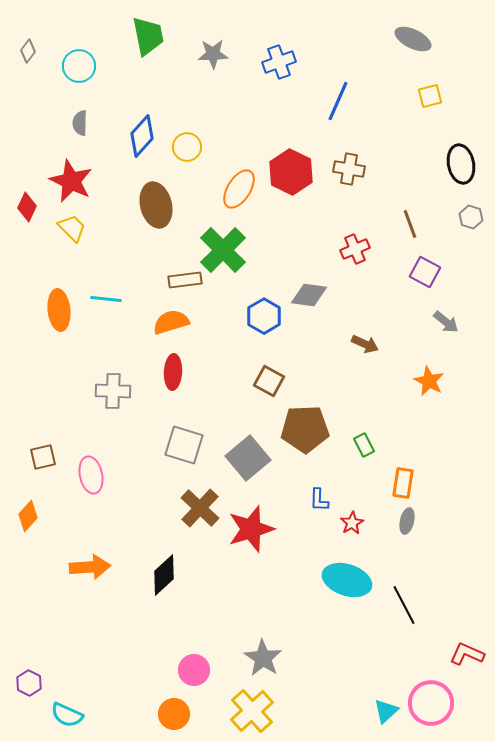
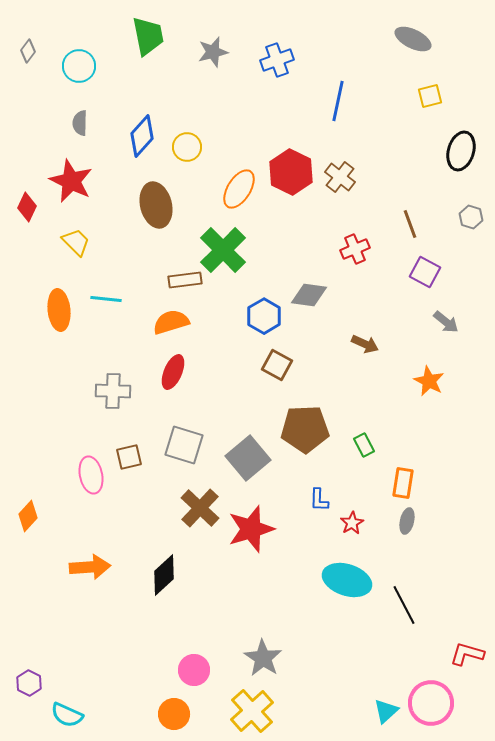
gray star at (213, 54): moved 2 px up; rotated 12 degrees counterclockwise
blue cross at (279, 62): moved 2 px left, 2 px up
blue line at (338, 101): rotated 12 degrees counterclockwise
black ellipse at (461, 164): moved 13 px up; rotated 27 degrees clockwise
brown cross at (349, 169): moved 9 px left, 8 px down; rotated 28 degrees clockwise
yellow trapezoid at (72, 228): moved 4 px right, 14 px down
red ellipse at (173, 372): rotated 20 degrees clockwise
brown square at (269, 381): moved 8 px right, 16 px up
brown square at (43, 457): moved 86 px right
red L-shape at (467, 654): rotated 8 degrees counterclockwise
